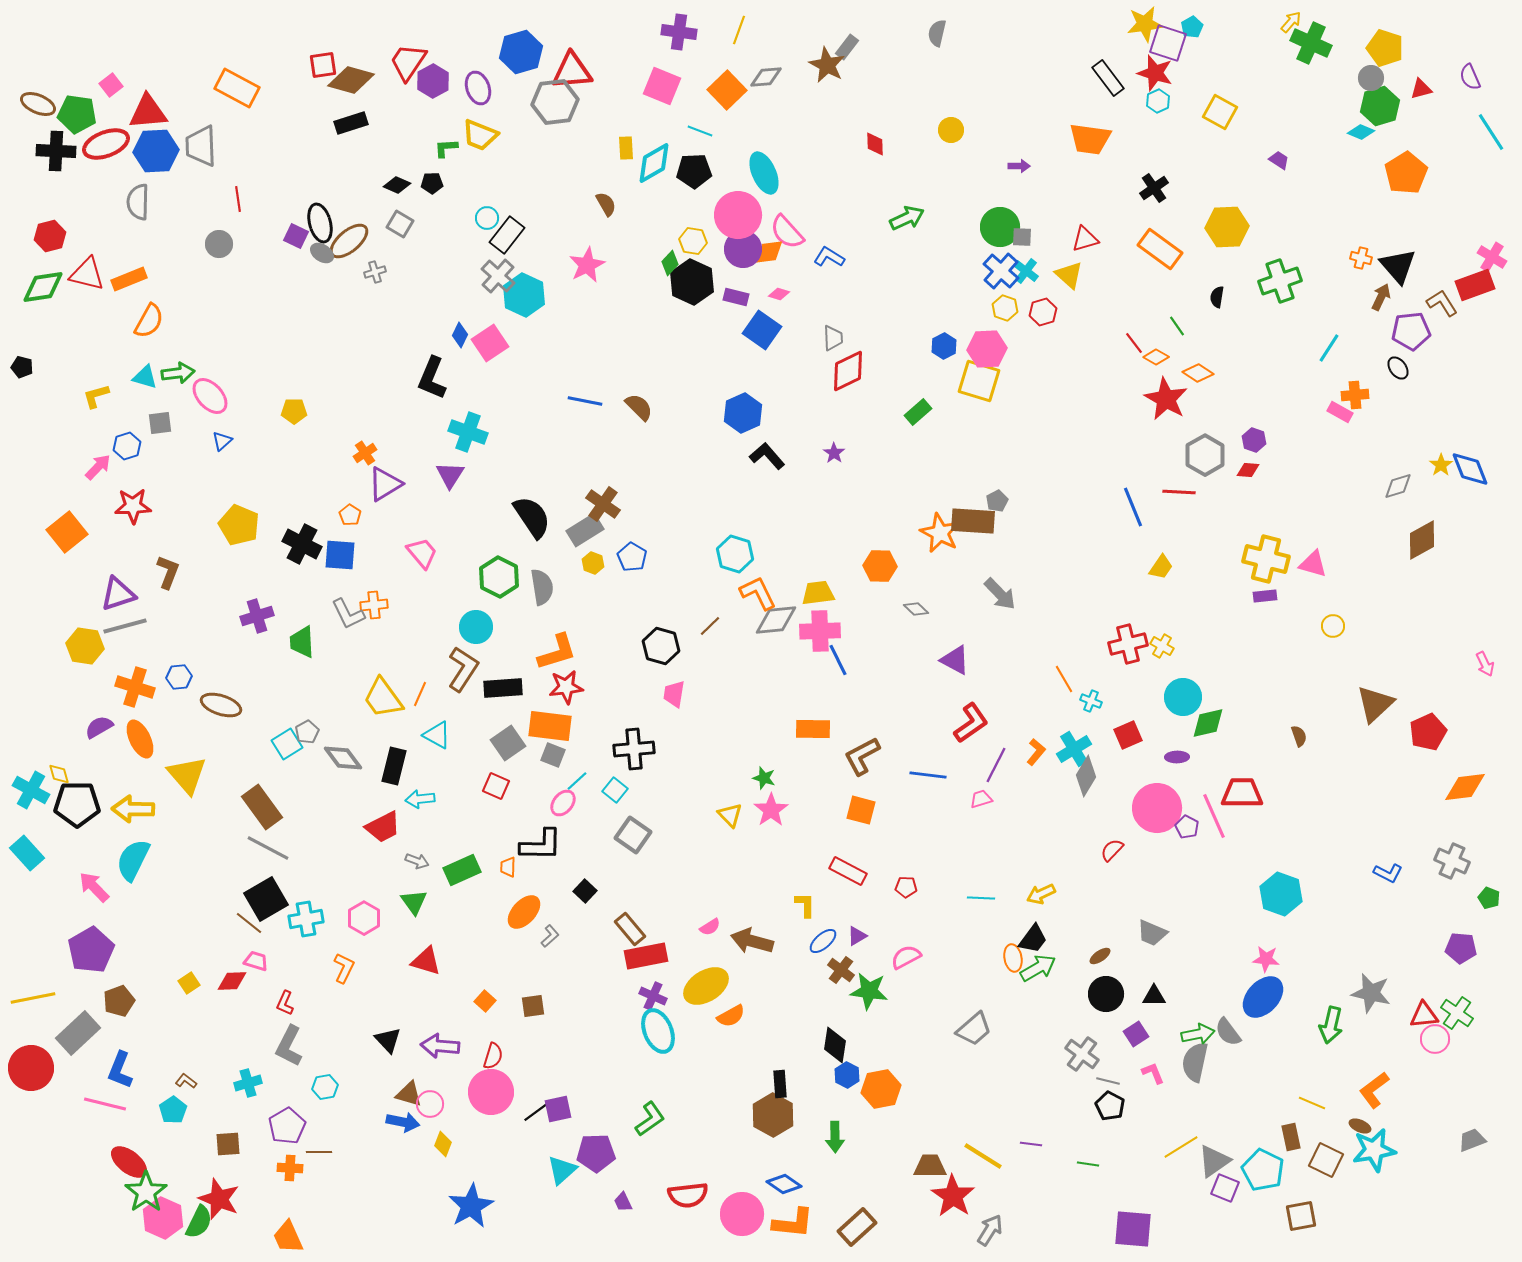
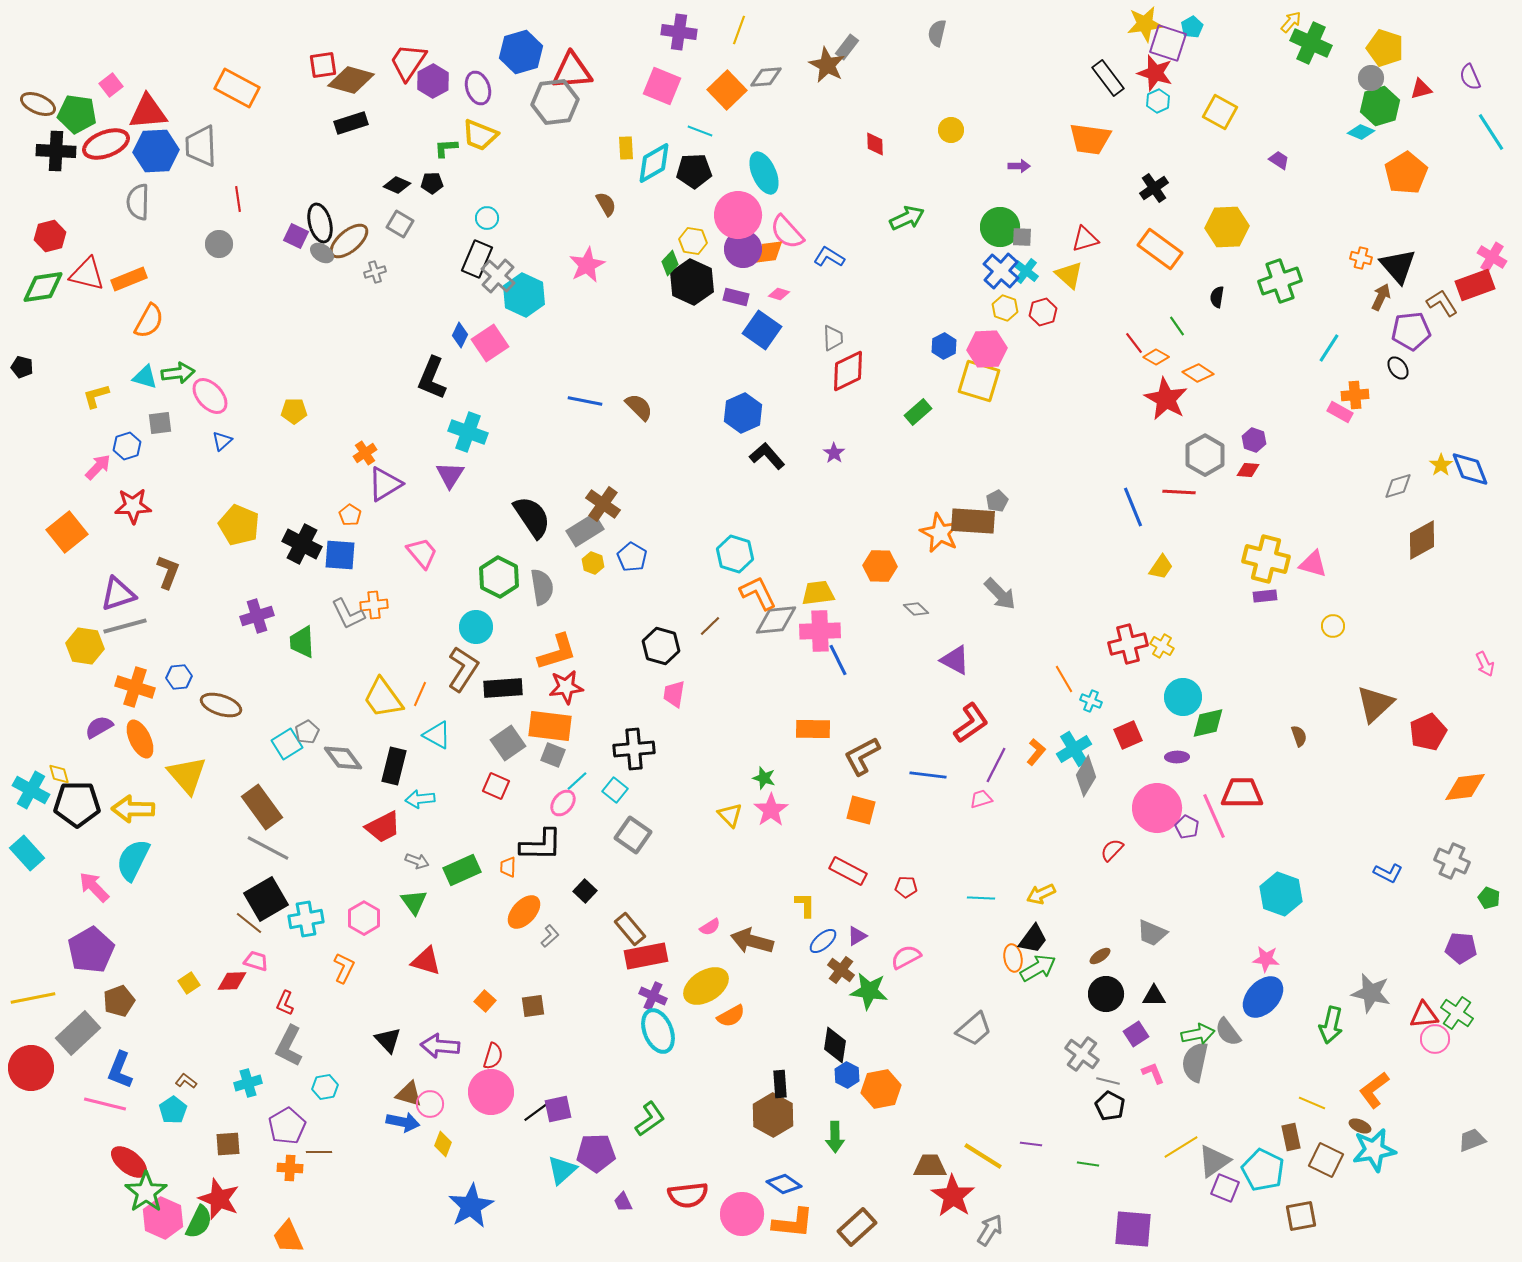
black rectangle at (507, 235): moved 30 px left, 24 px down; rotated 15 degrees counterclockwise
